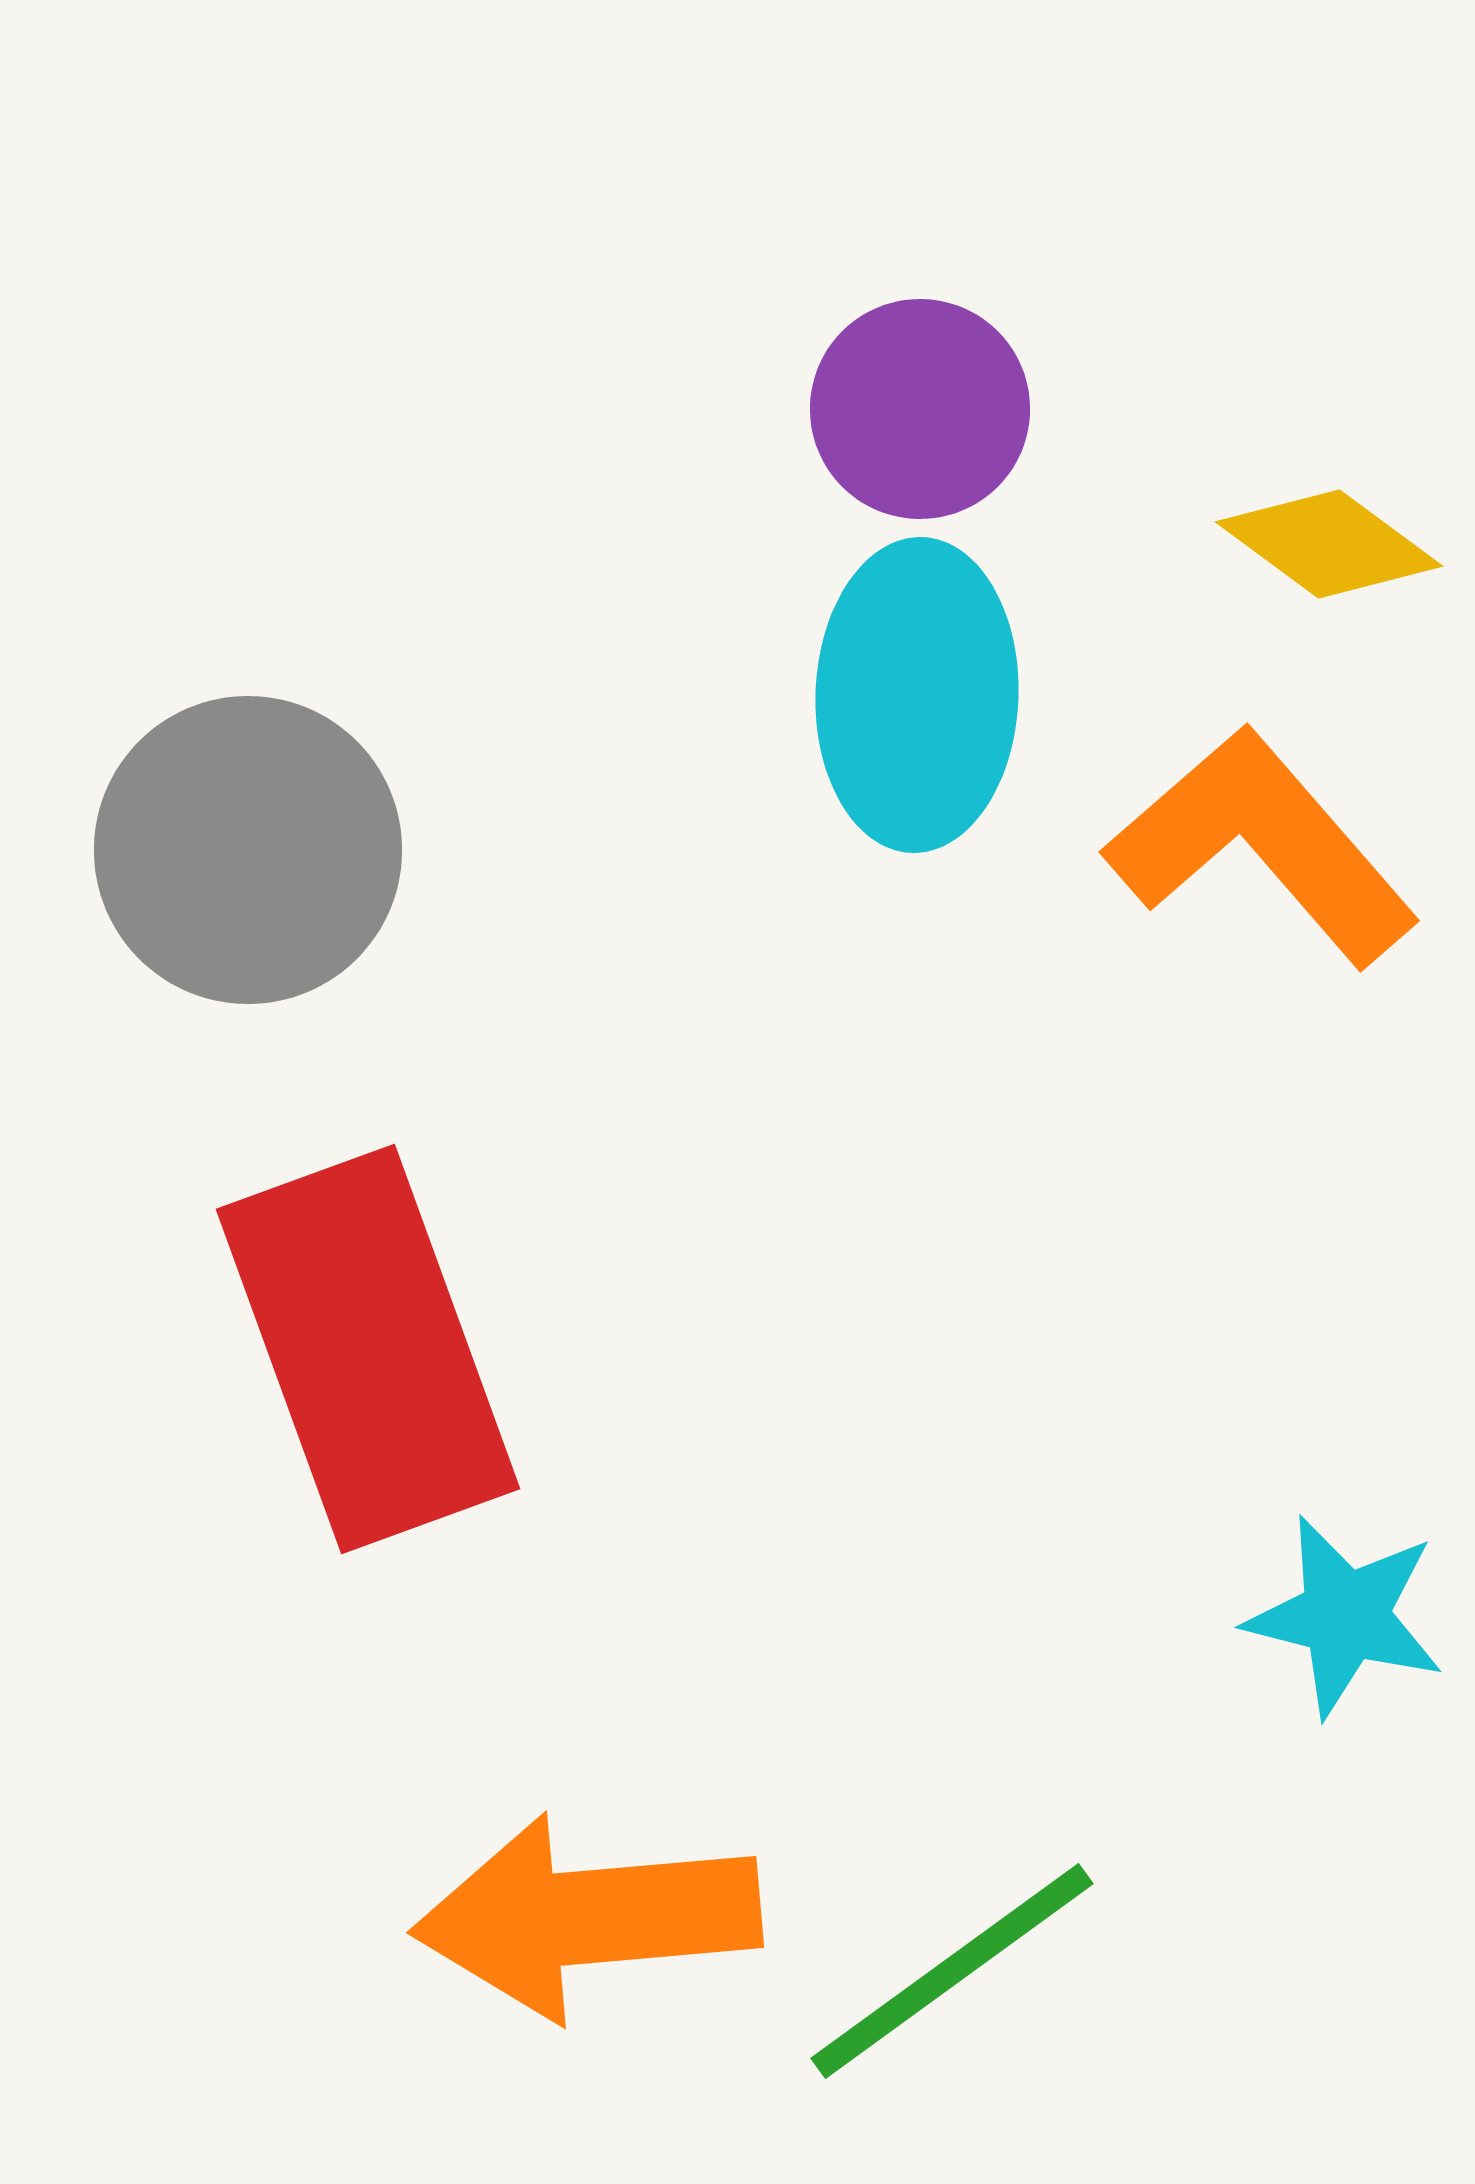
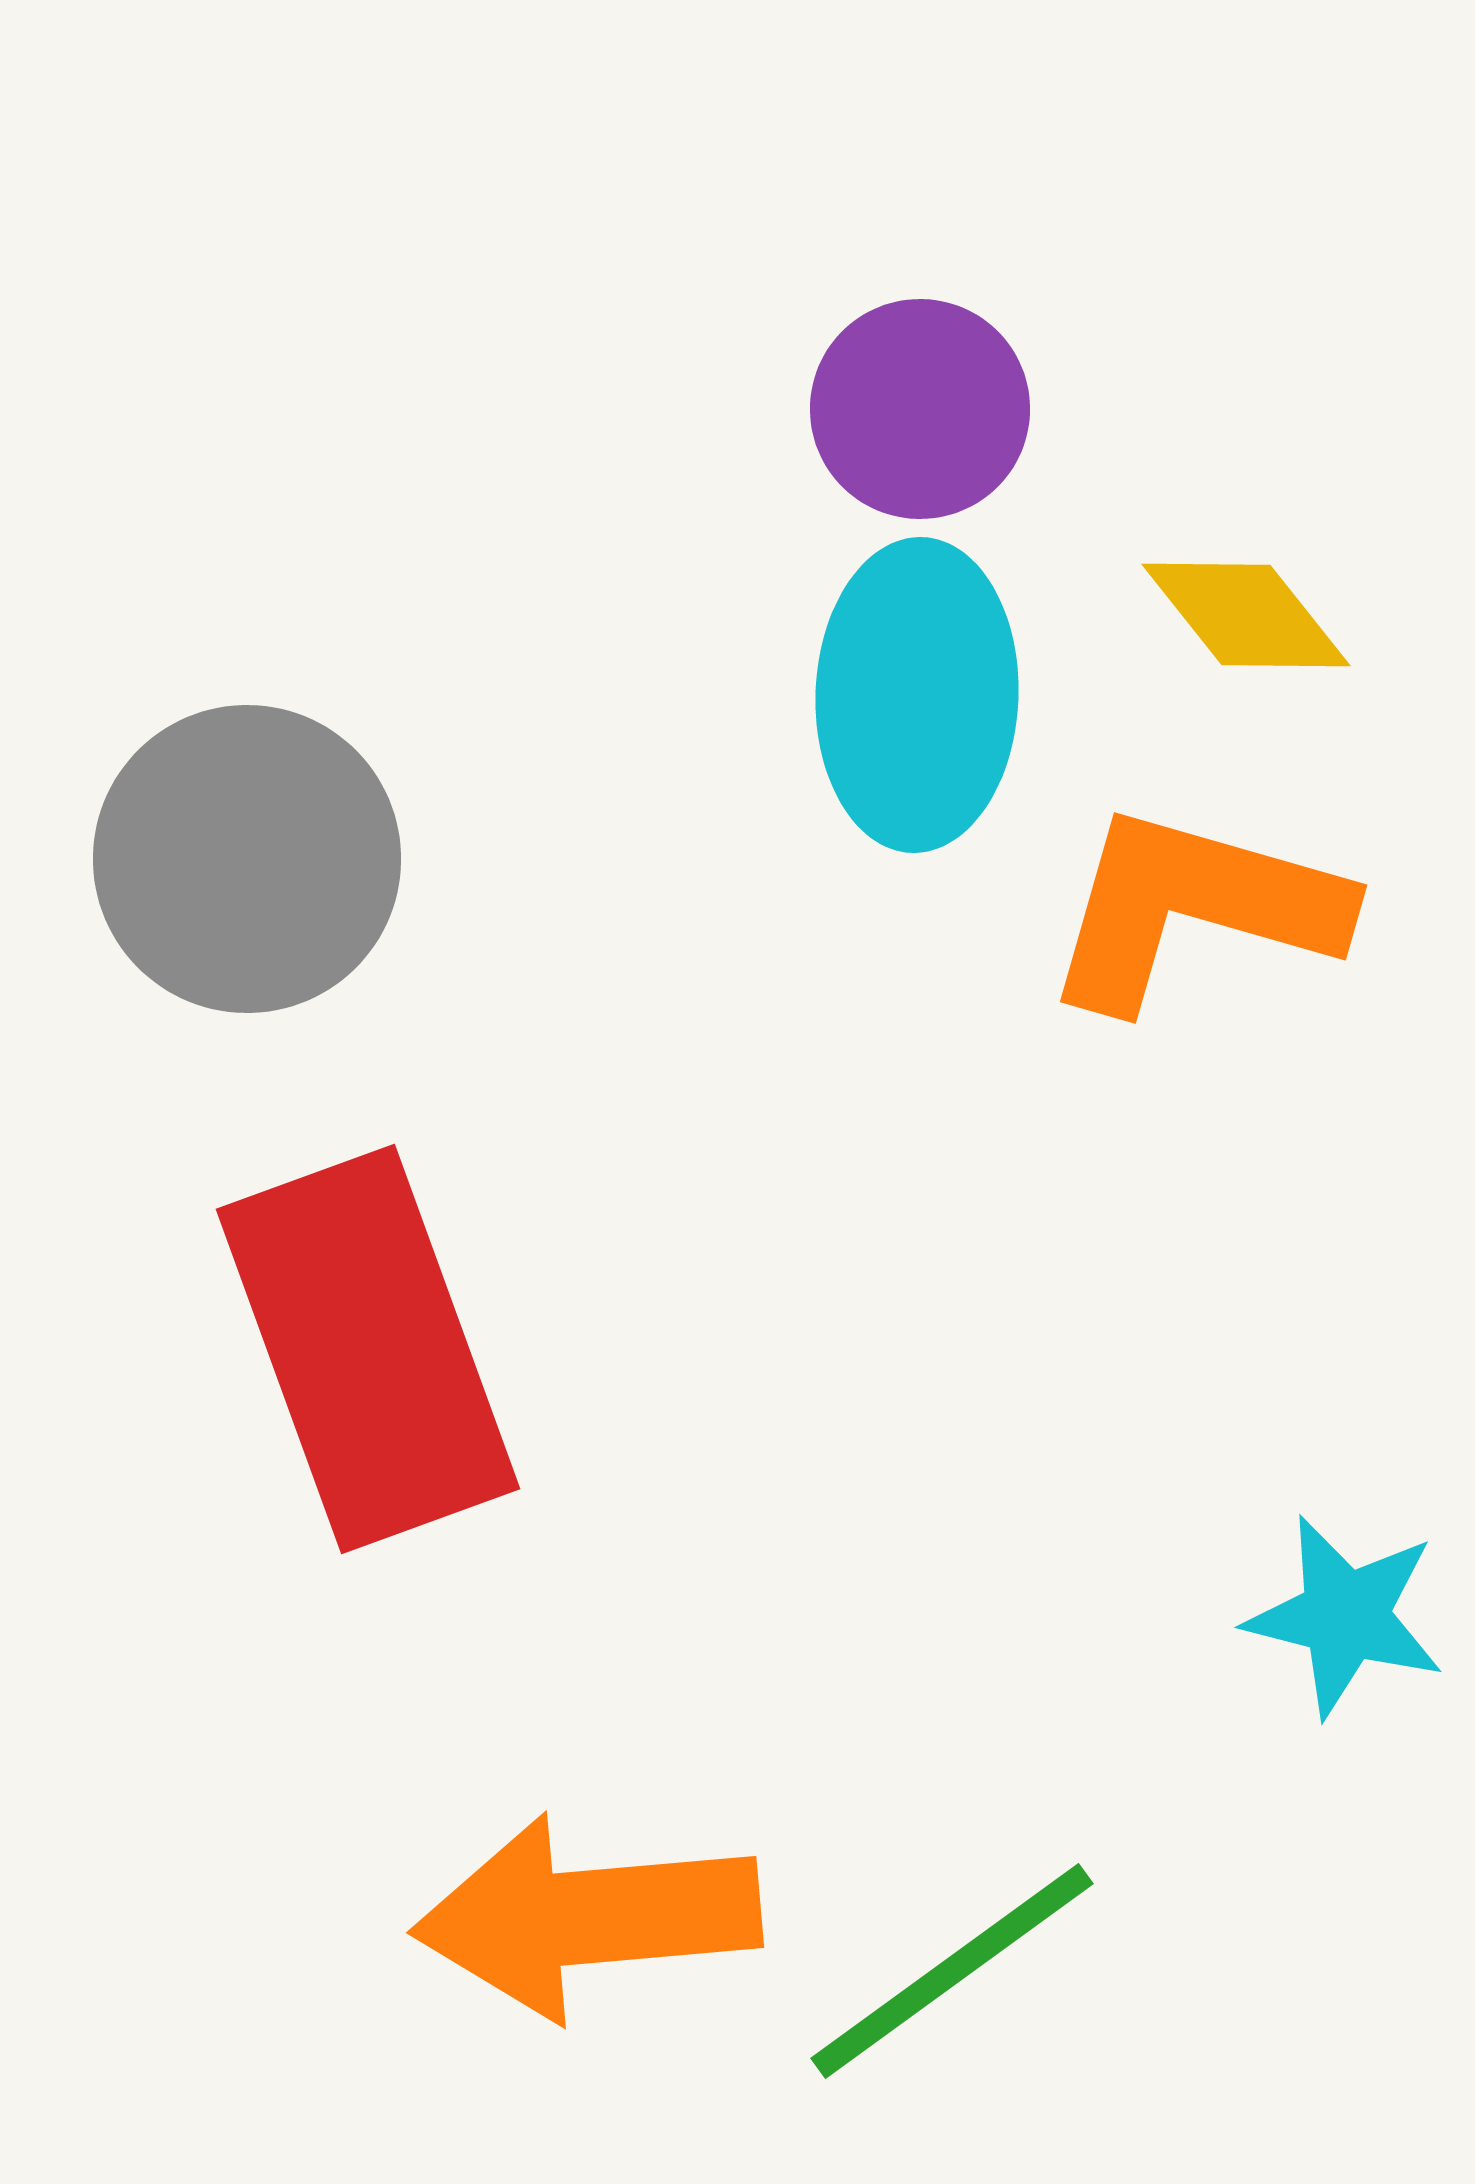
yellow diamond: moved 83 px left, 71 px down; rotated 15 degrees clockwise
orange L-shape: moved 68 px left, 62 px down; rotated 33 degrees counterclockwise
gray circle: moved 1 px left, 9 px down
